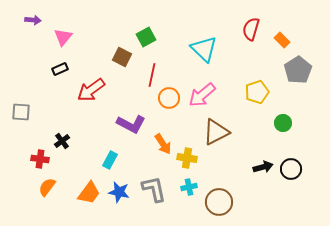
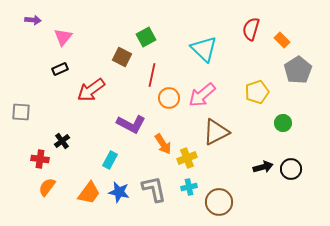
yellow cross: rotated 30 degrees counterclockwise
